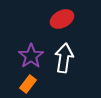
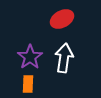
purple star: moved 1 px left, 1 px down
orange rectangle: rotated 36 degrees counterclockwise
